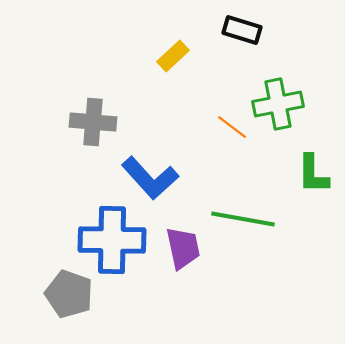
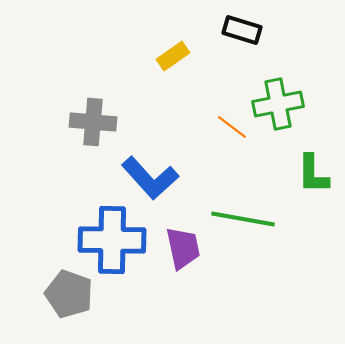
yellow rectangle: rotated 8 degrees clockwise
